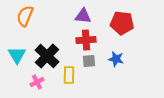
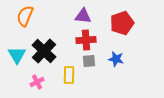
red pentagon: rotated 25 degrees counterclockwise
black cross: moved 3 px left, 5 px up
